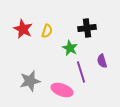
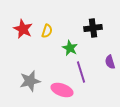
black cross: moved 6 px right
purple semicircle: moved 8 px right, 1 px down
